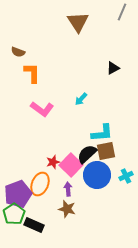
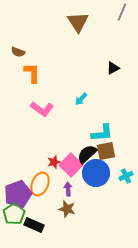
red star: moved 1 px right
blue circle: moved 1 px left, 2 px up
